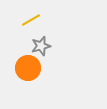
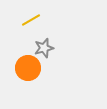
gray star: moved 3 px right, 2 px down
